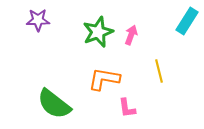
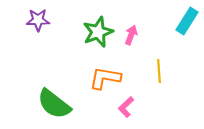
yellow line: rotated 10 degrees clockwise
orange L-shape: moved 1 px right, 1 px up
pink L-shape: moved 1 px left, 1 px up; rotated 55 degrees clockwise
